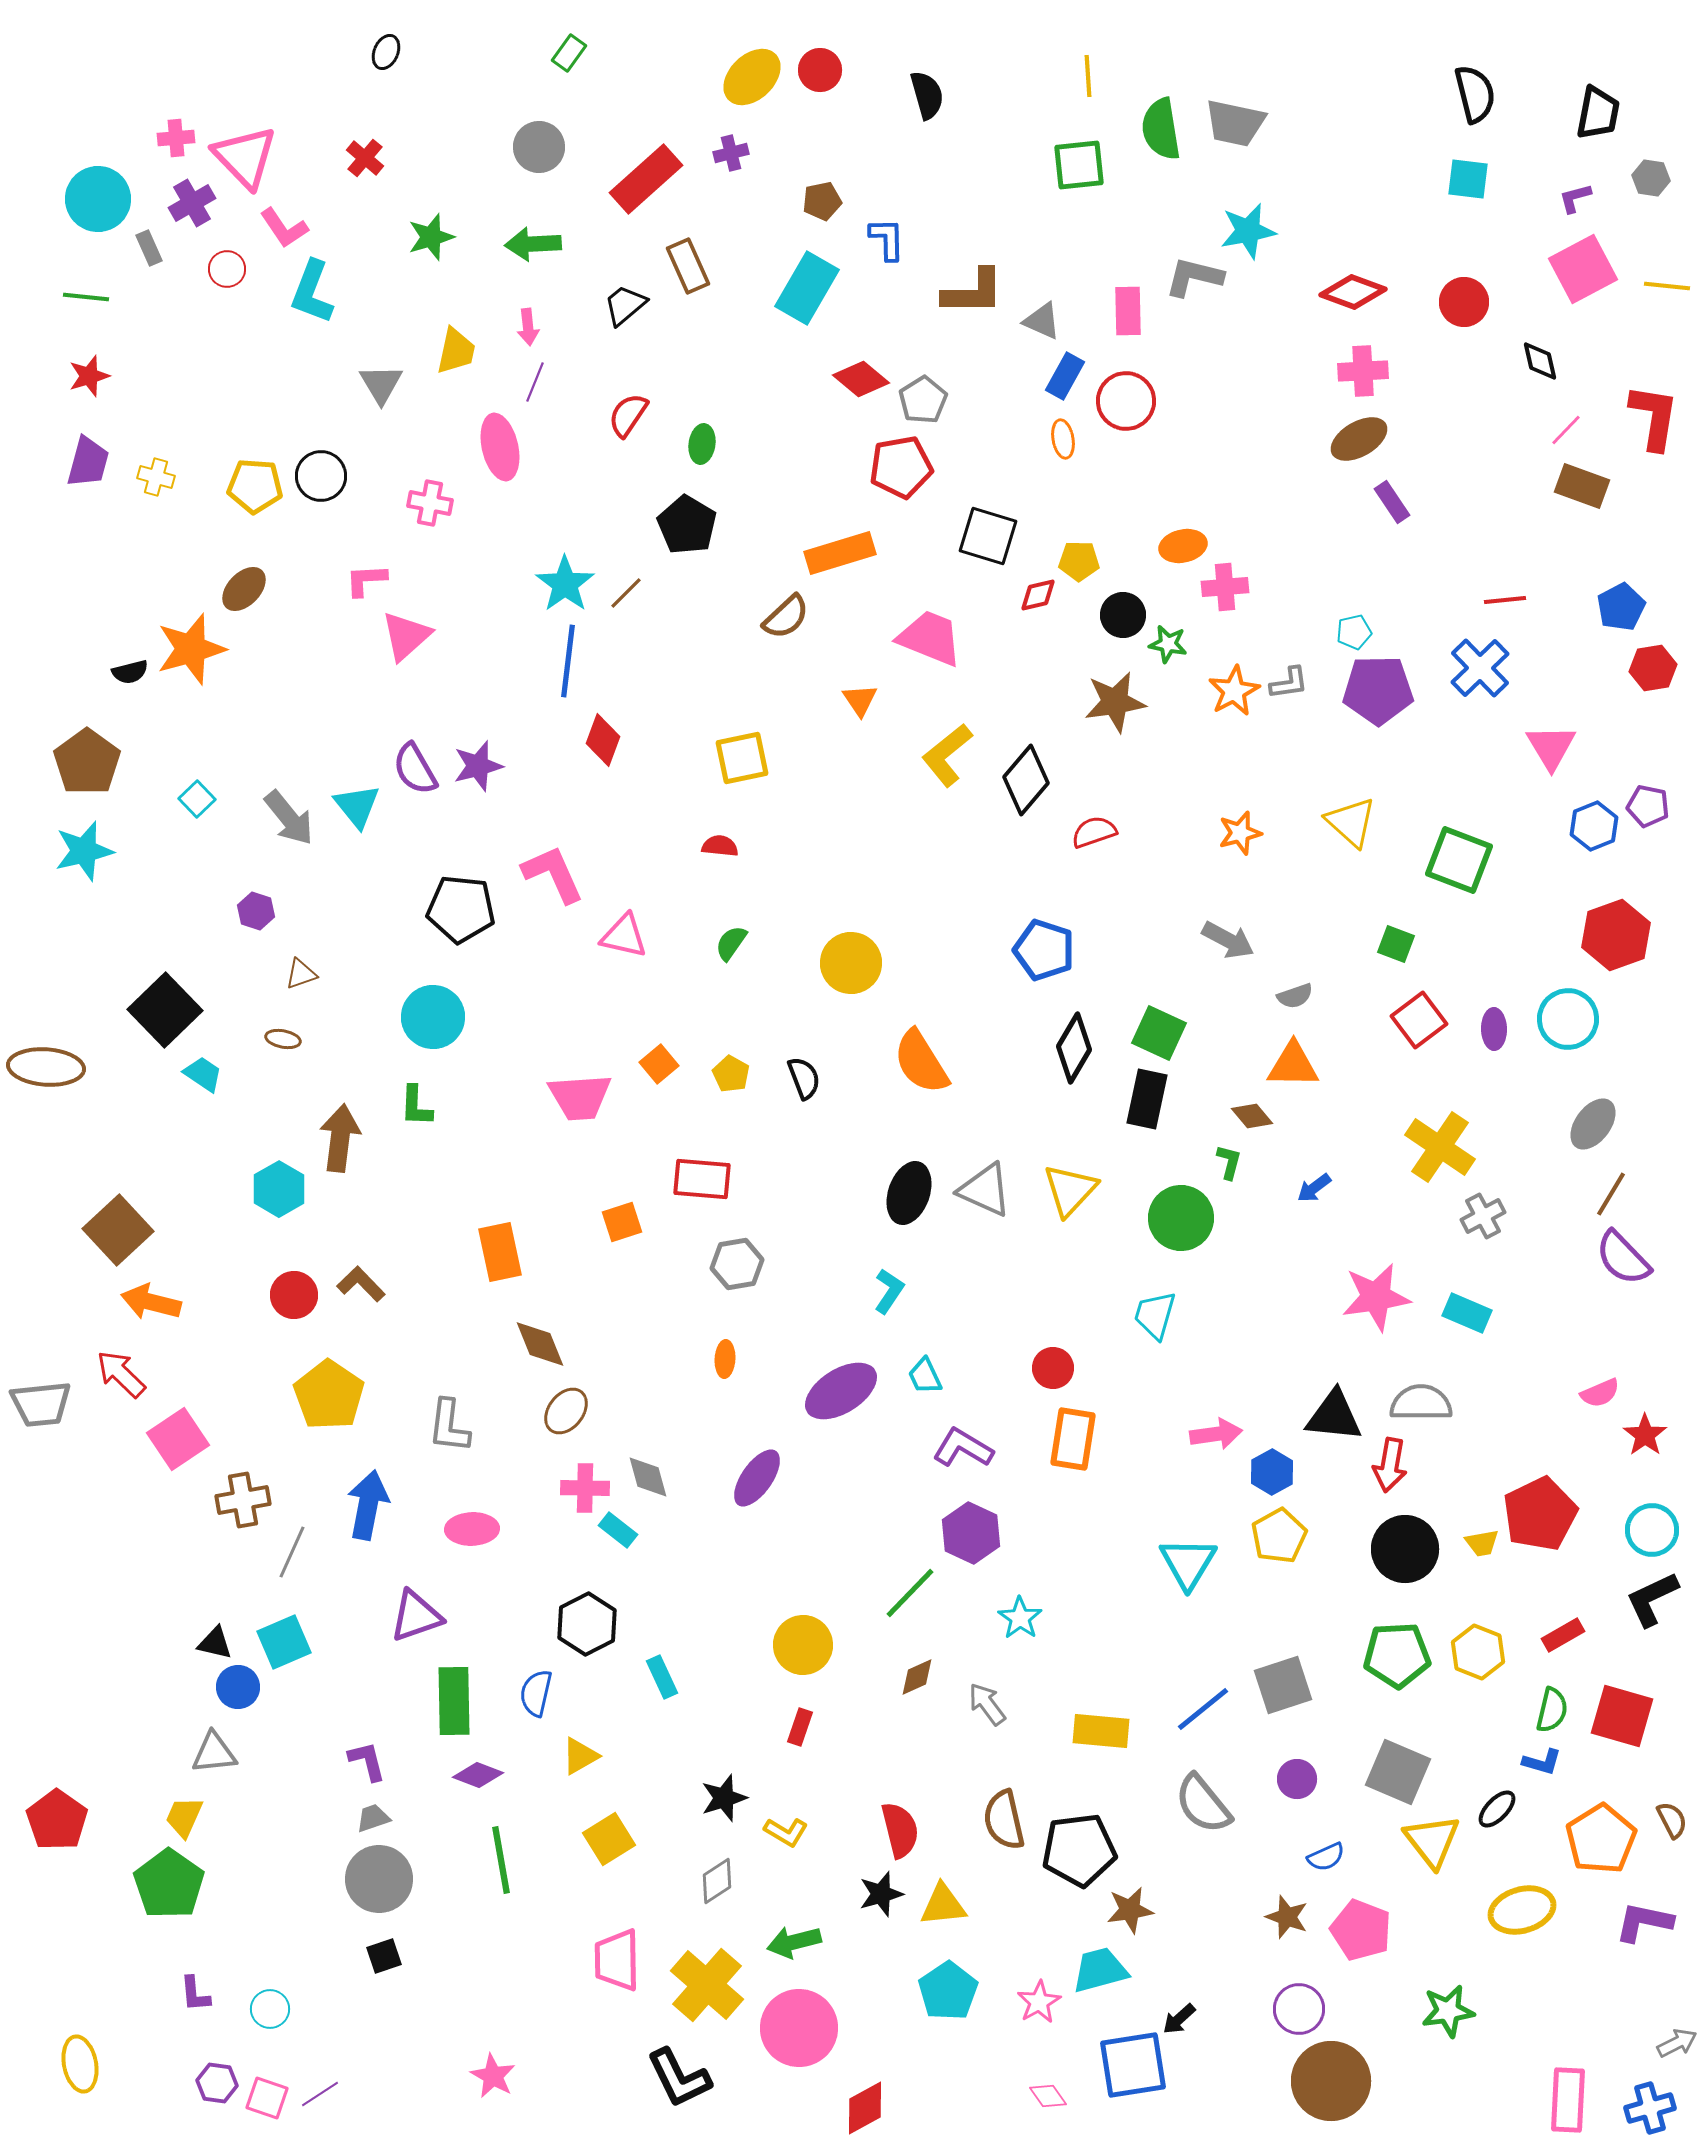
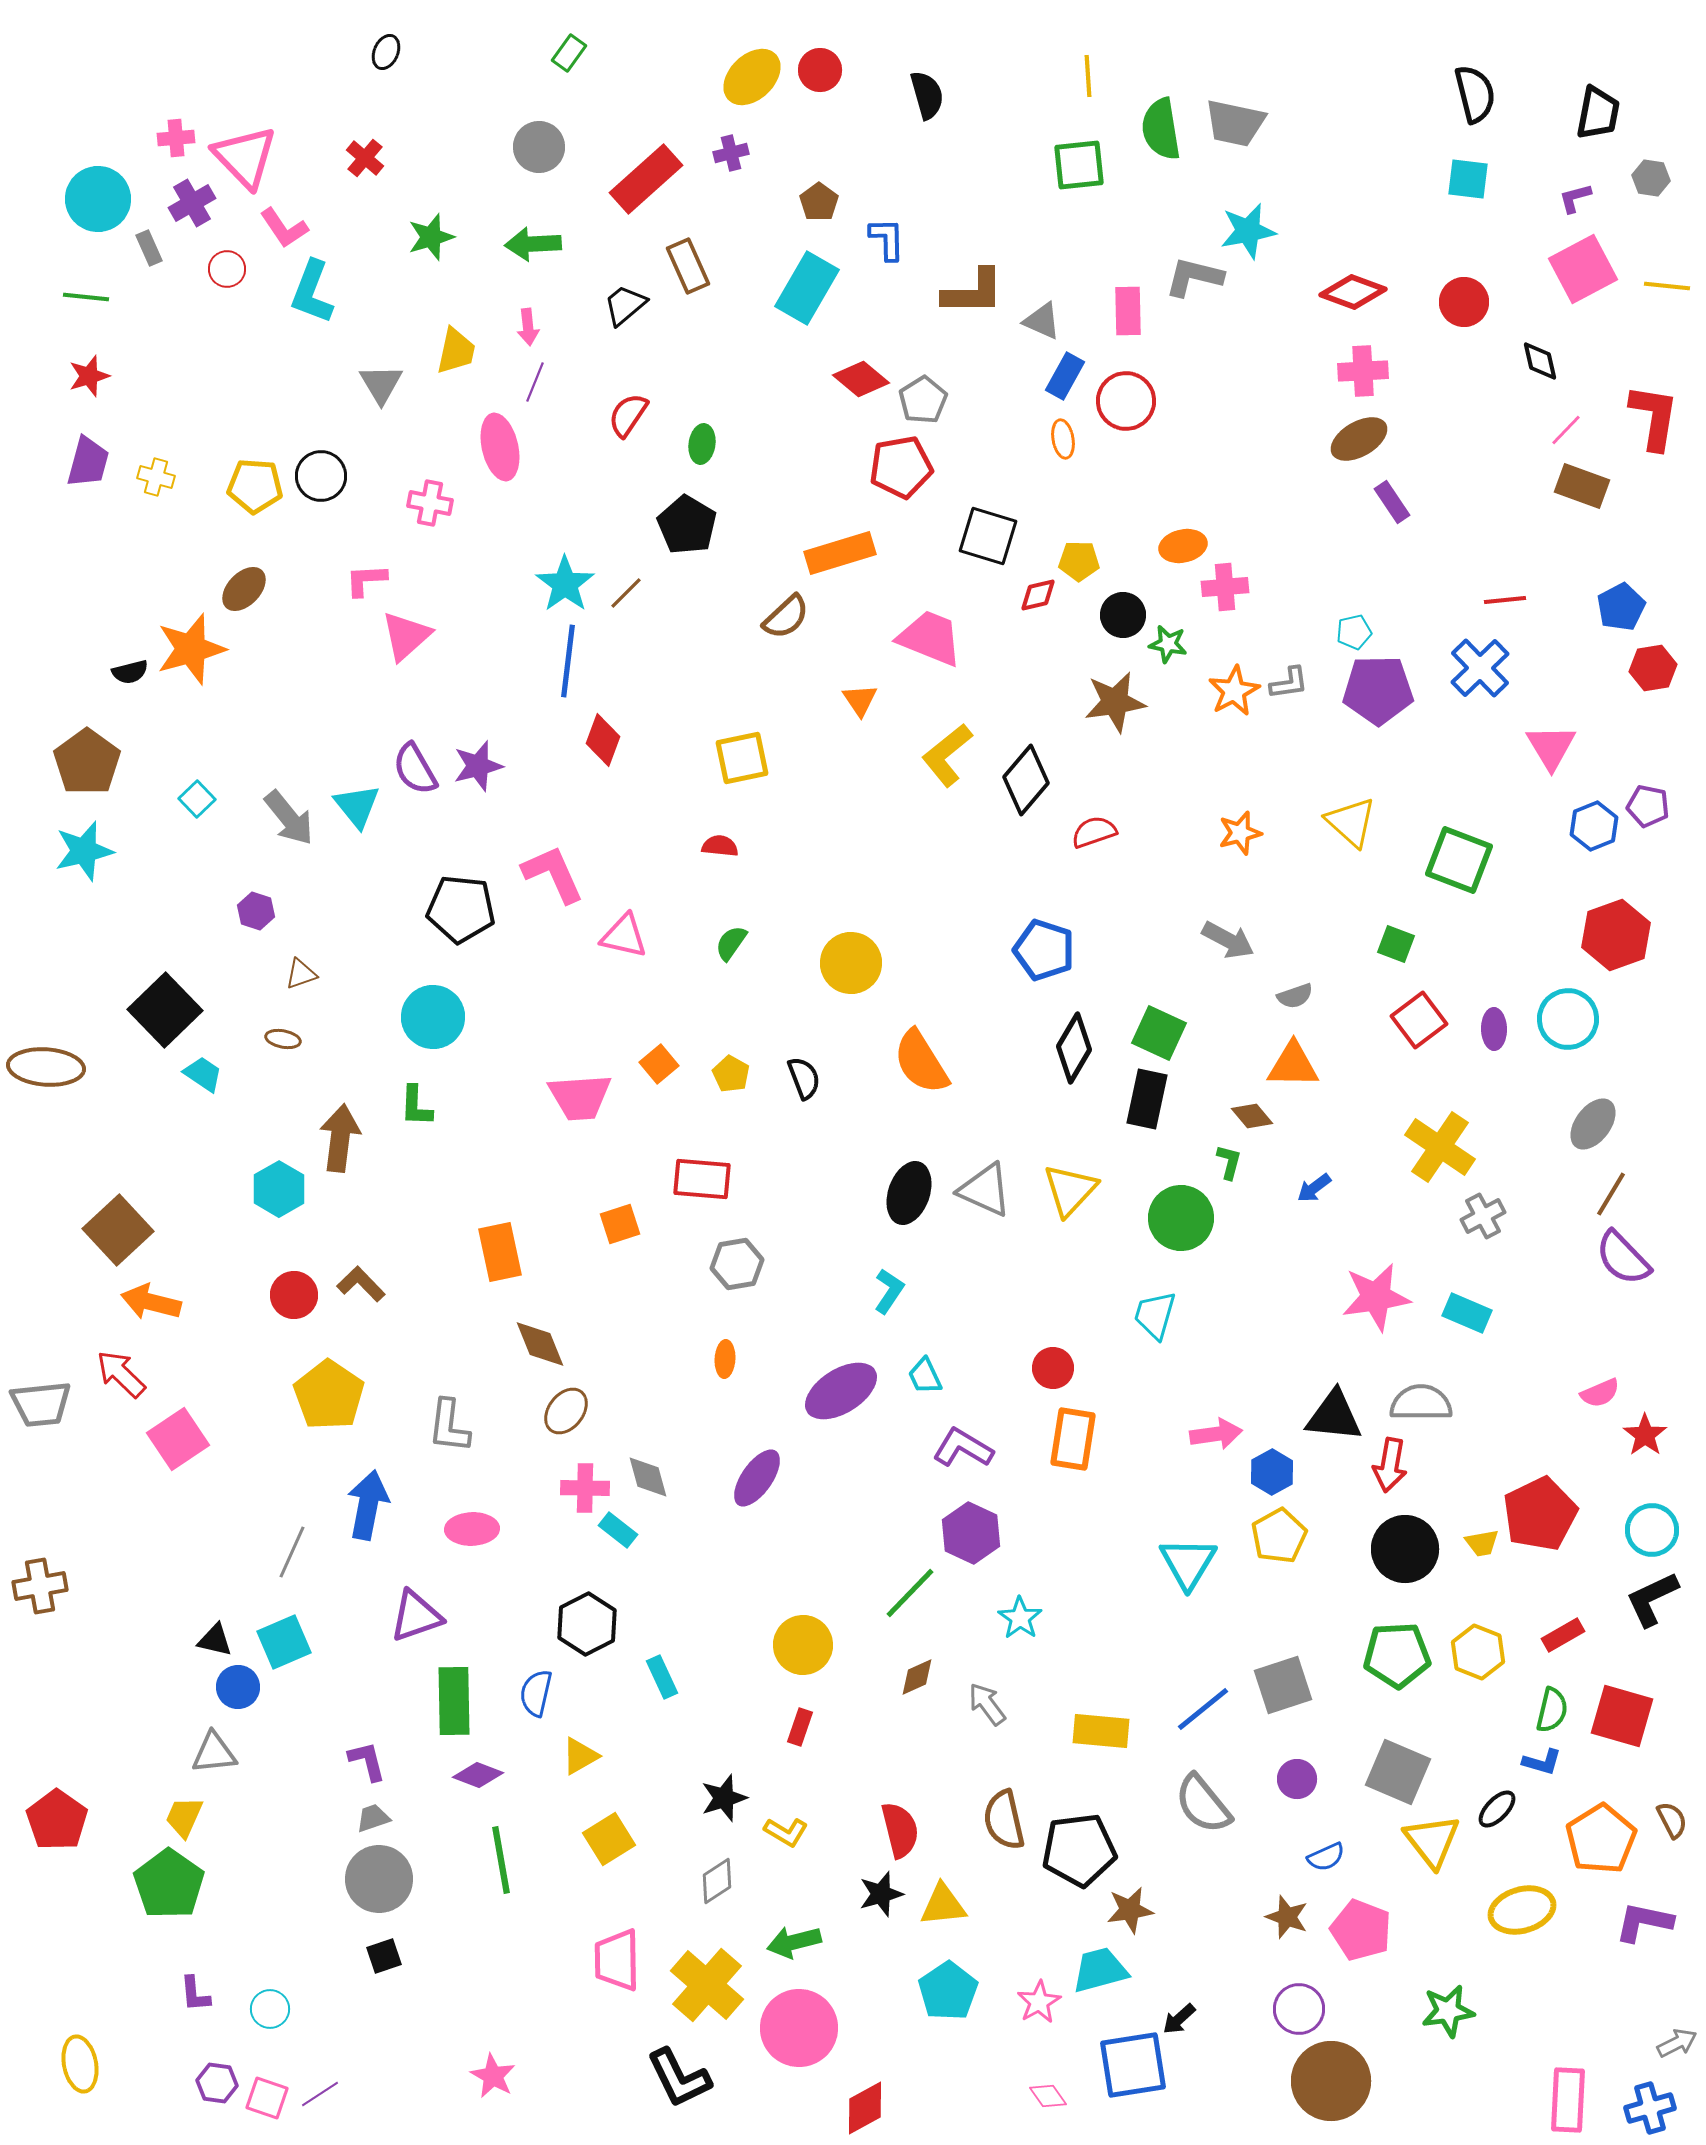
brown pentagon at (822, 201): moved 3 px left, 1 px down; rotated 24 degrees counterclockwise
orange square at (622, 1222): moved 2 px left, 2 px down
brown cross at (243, 1500): moved 203 px left, 86 px down
black triangle at (215, 1643): moved 3 px up
